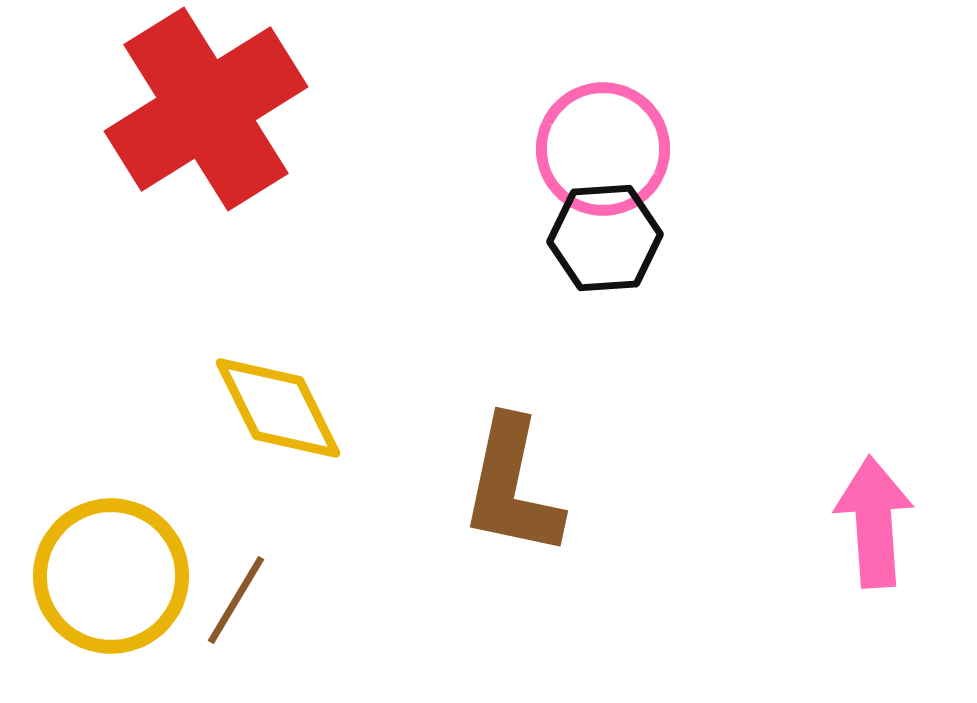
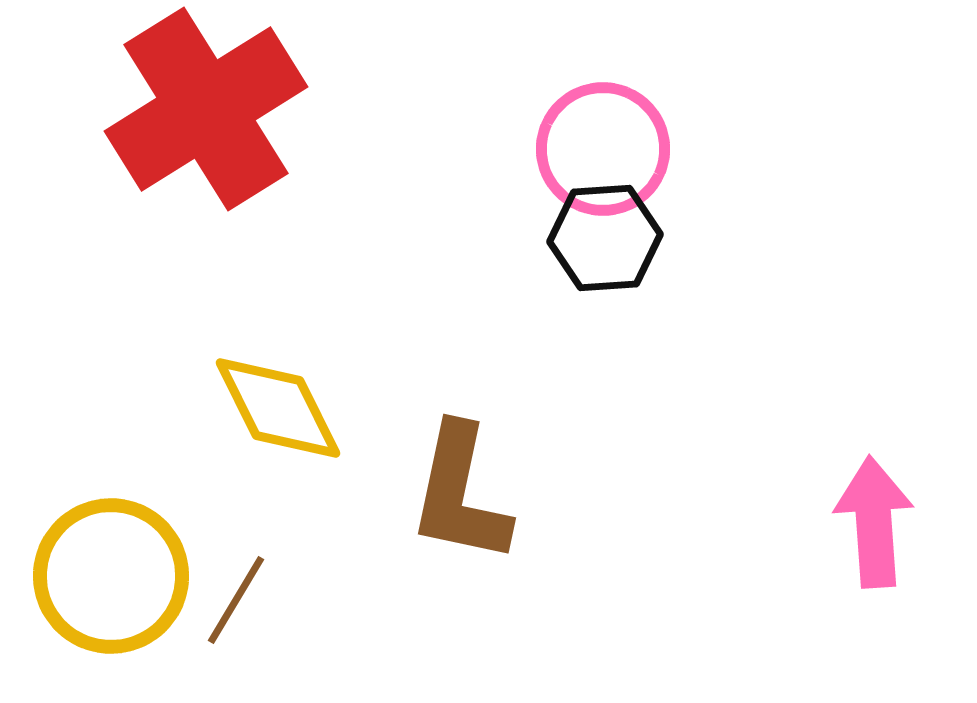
brown L-shape: moved 52 px left, 7 px down
